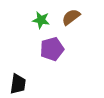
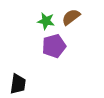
green star: moved 5 px right, 1 px down
purple pentagon: moved 2 px right, 3 px up
